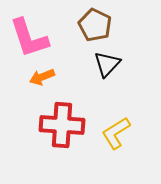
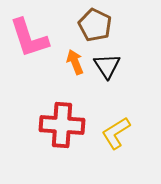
black triangle: moved 2 px down; rotated 16 degrees counterclockwise
orange arrow: moved 33 px right, 15 px up; rotated 90 degrees clockwise
